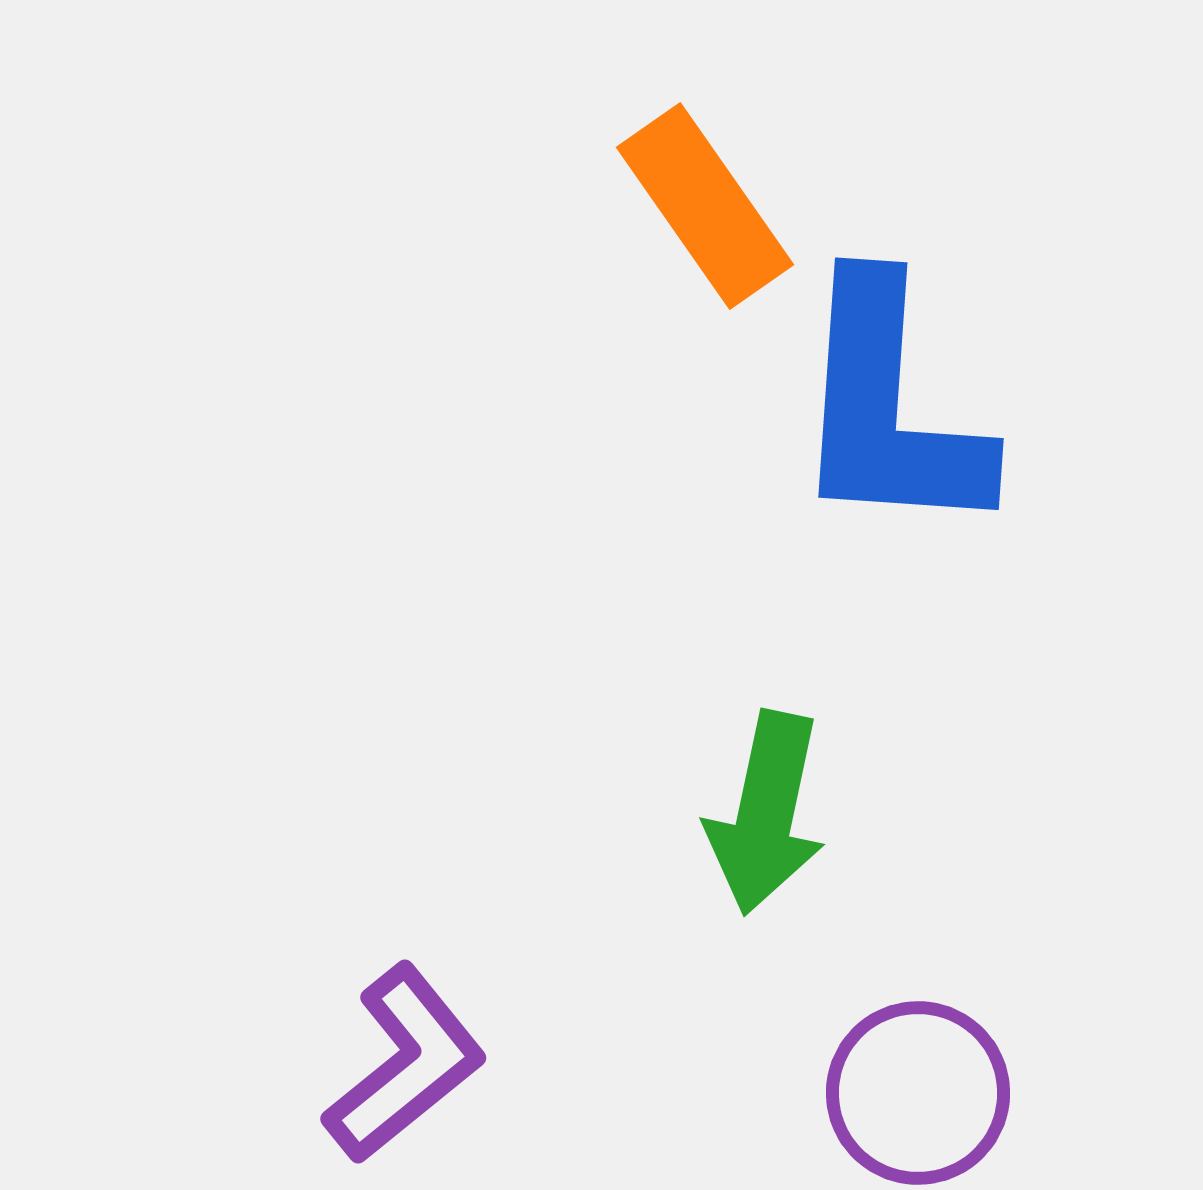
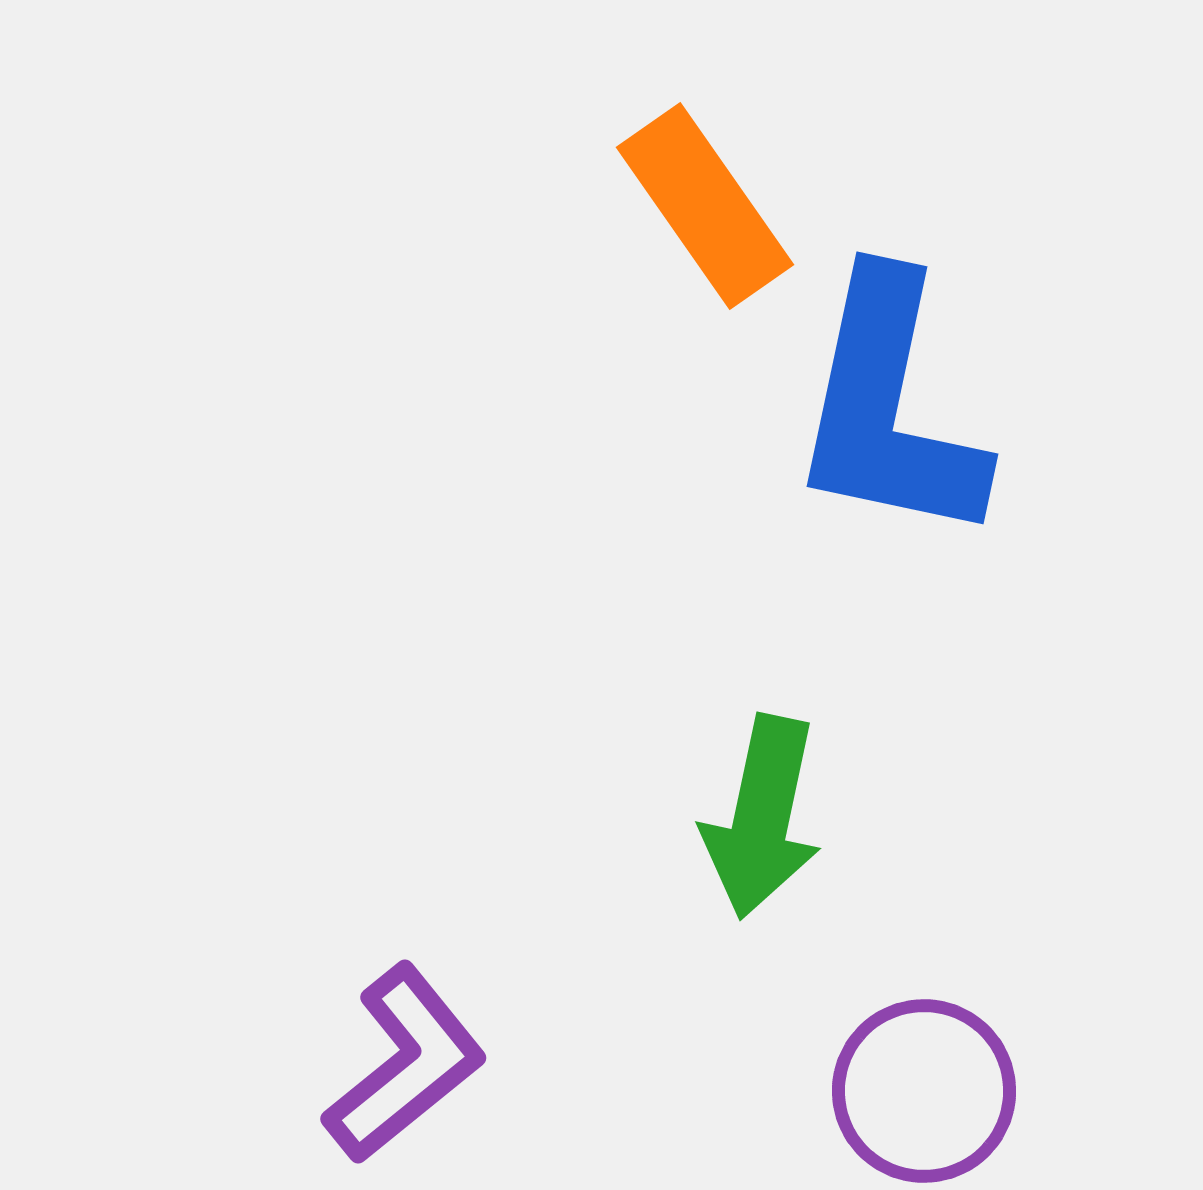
blue L-shape: rotated 8 degrees clockwise
green arrow: moved 4 px left, 4 px down
purple circle: moved 6 px right, 2 px up
